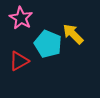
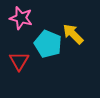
pink star: rotated 15 degrees counterclockwise
red triangle: rotated 30 degrees counterclockwise
